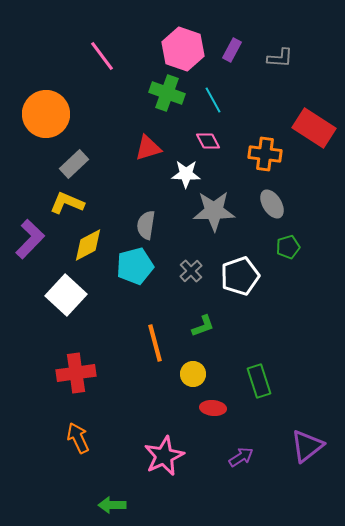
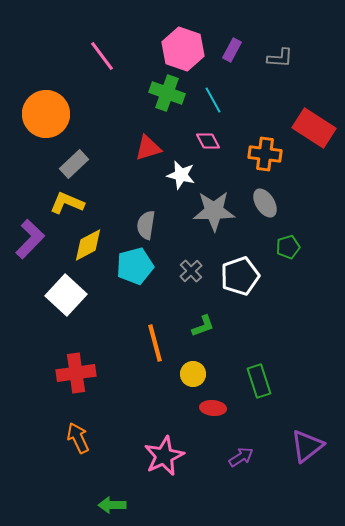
white star: moved 5 px left, 1 px down; rotated 12 degrees clockwise
gray ellipse: moved 7 px left, 1 px up
